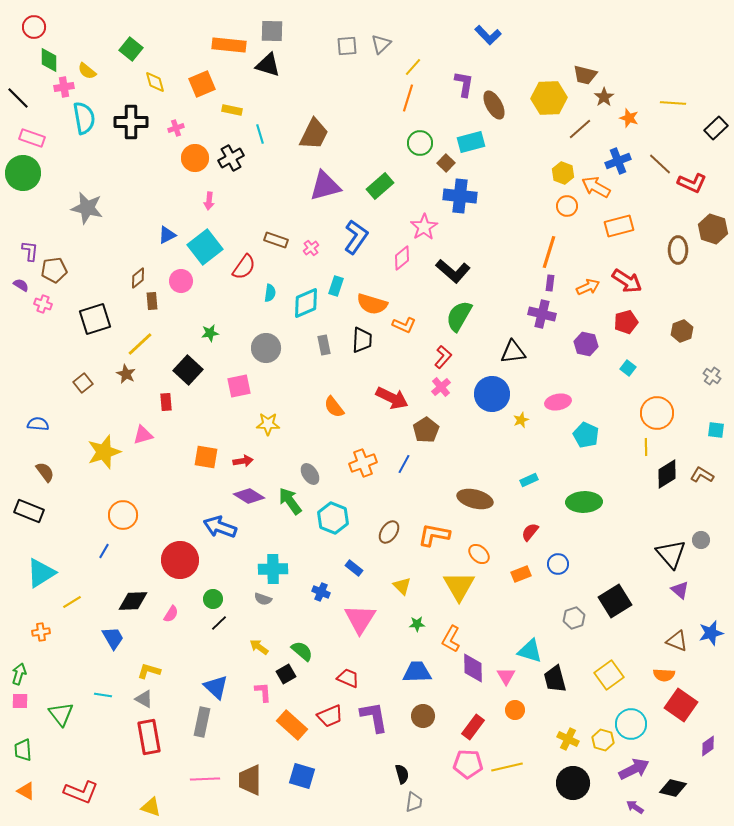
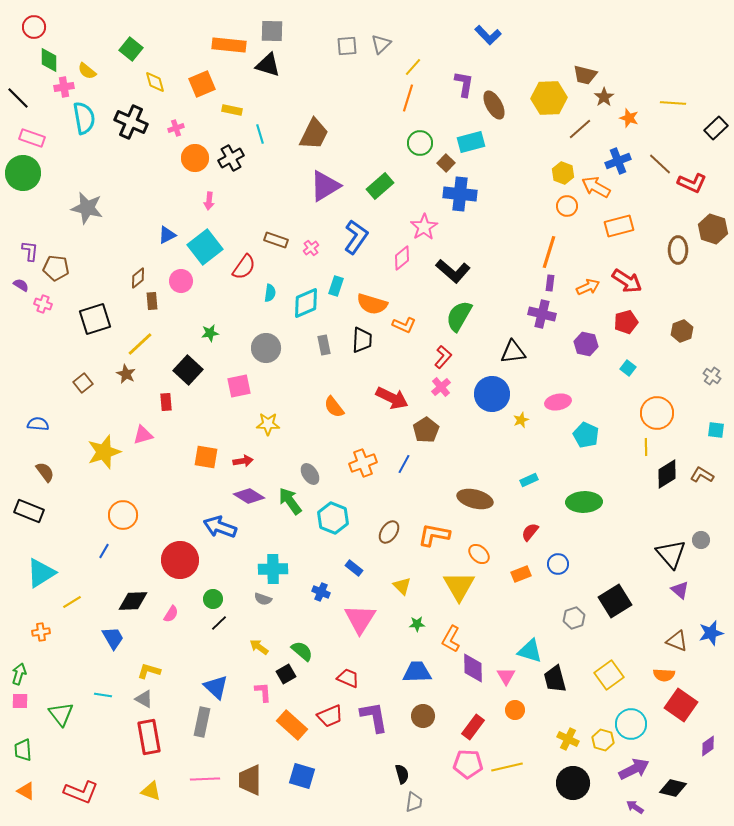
black cross at (131, 122): rotated 24 degrees clockwise
purple triangle at (325, 186): rotated 16 degrees counterclockwise
blue cross at (460, 196): moved 2 px up
brown pentagon at (54, 270): moved 2 px right, 2 px up; rotated 15 degrees clockwise
yellow triangle at (151, 807): moved 16 px up
